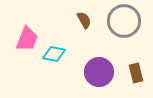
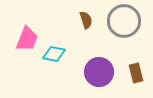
brown semicircle: moved 2 px right; rotated 12 degrees clockwise
